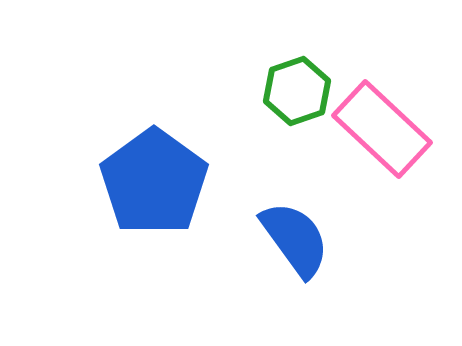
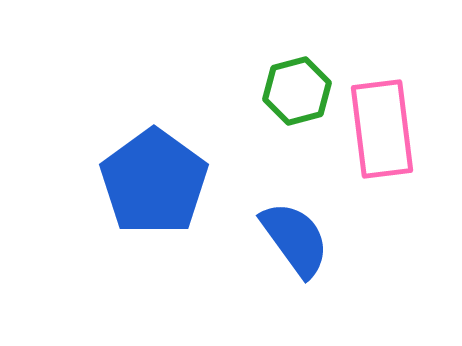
green hexagon: rotated 4 degrees clockwise
pink rectangle: rotated 40 degrees clockwise
